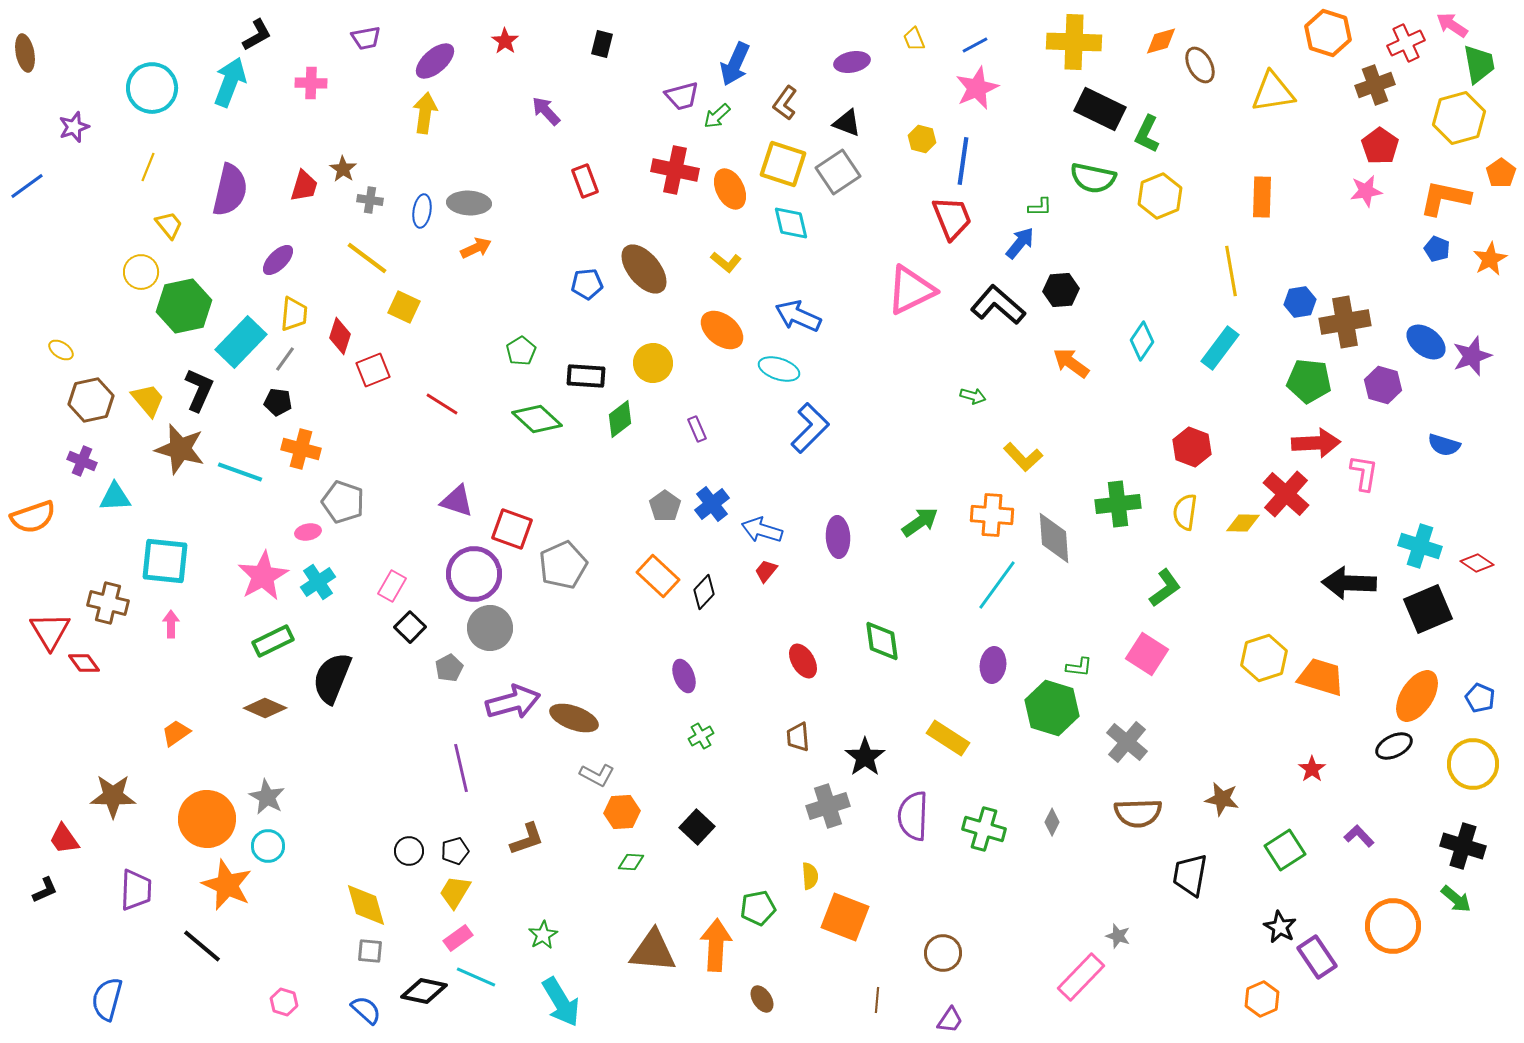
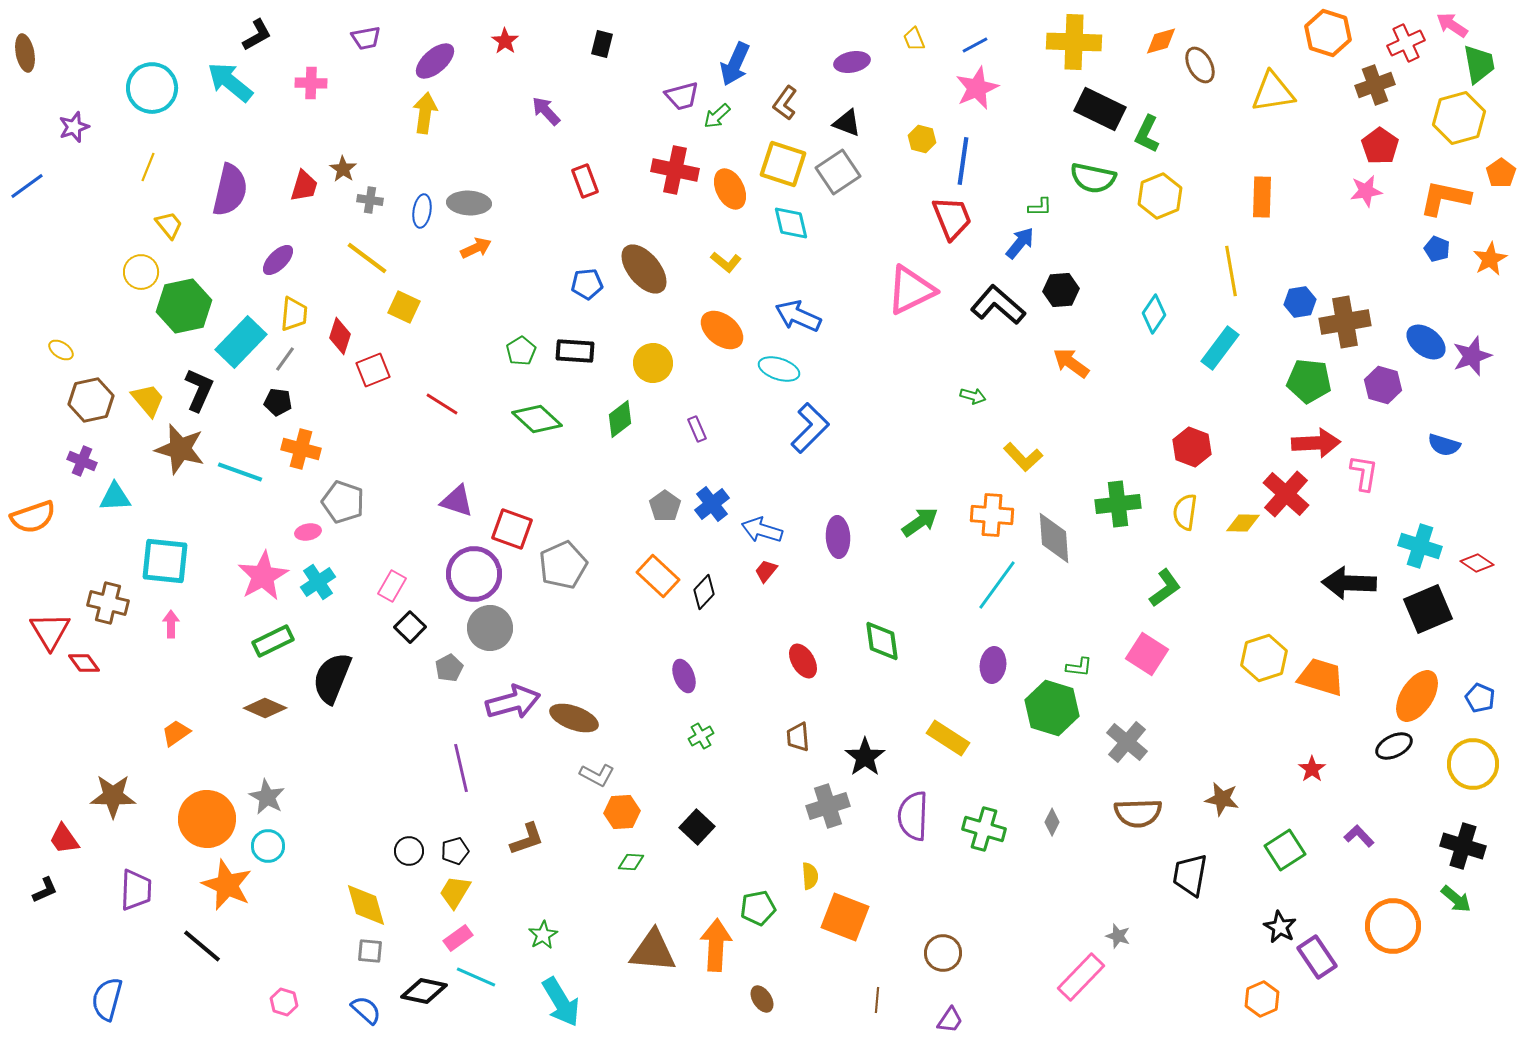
cyan arrow at (230, 82): rotated 72 degrees counterclockwise
cyan diamond at (1142, 341): moved 12 px right, 27 px up
black rectangle at (586, 376): moved 11 px left, 25 px up
